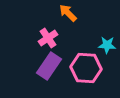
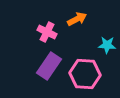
orange arrow: moved 9 px right, 6 px down; rotated 108 degrees clockwise
pink cross: moved 1 px left, 6 px up; rotated 30 degrees counterclockwise
pink hexagon: moved 1 px left, 6 px down
